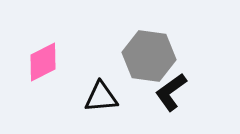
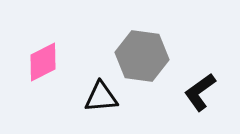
gray hexagon: moved 7 px left
black L-shape: moved 29 px right
